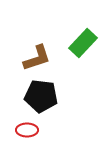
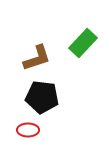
black pentagon: moved 1 px right, 1 px down
red ellipse: moved 1 px right
